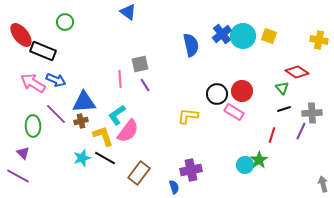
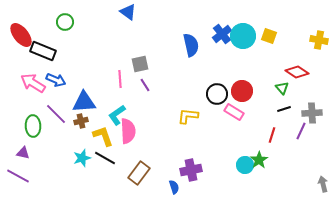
pink semicircle at (128, 131): rotated 40 degrees counterclockwise
purple triangle at (23, 153): rotated 32 degrees counterclockwise
